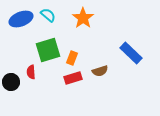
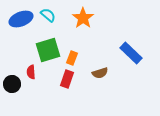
brown semicircle: moved 2 px down
red rectangle: moved 6 px left, 1 px down; rotated 54 degrees counterclockwise
black circle: moved 1 px right, 2 px down
